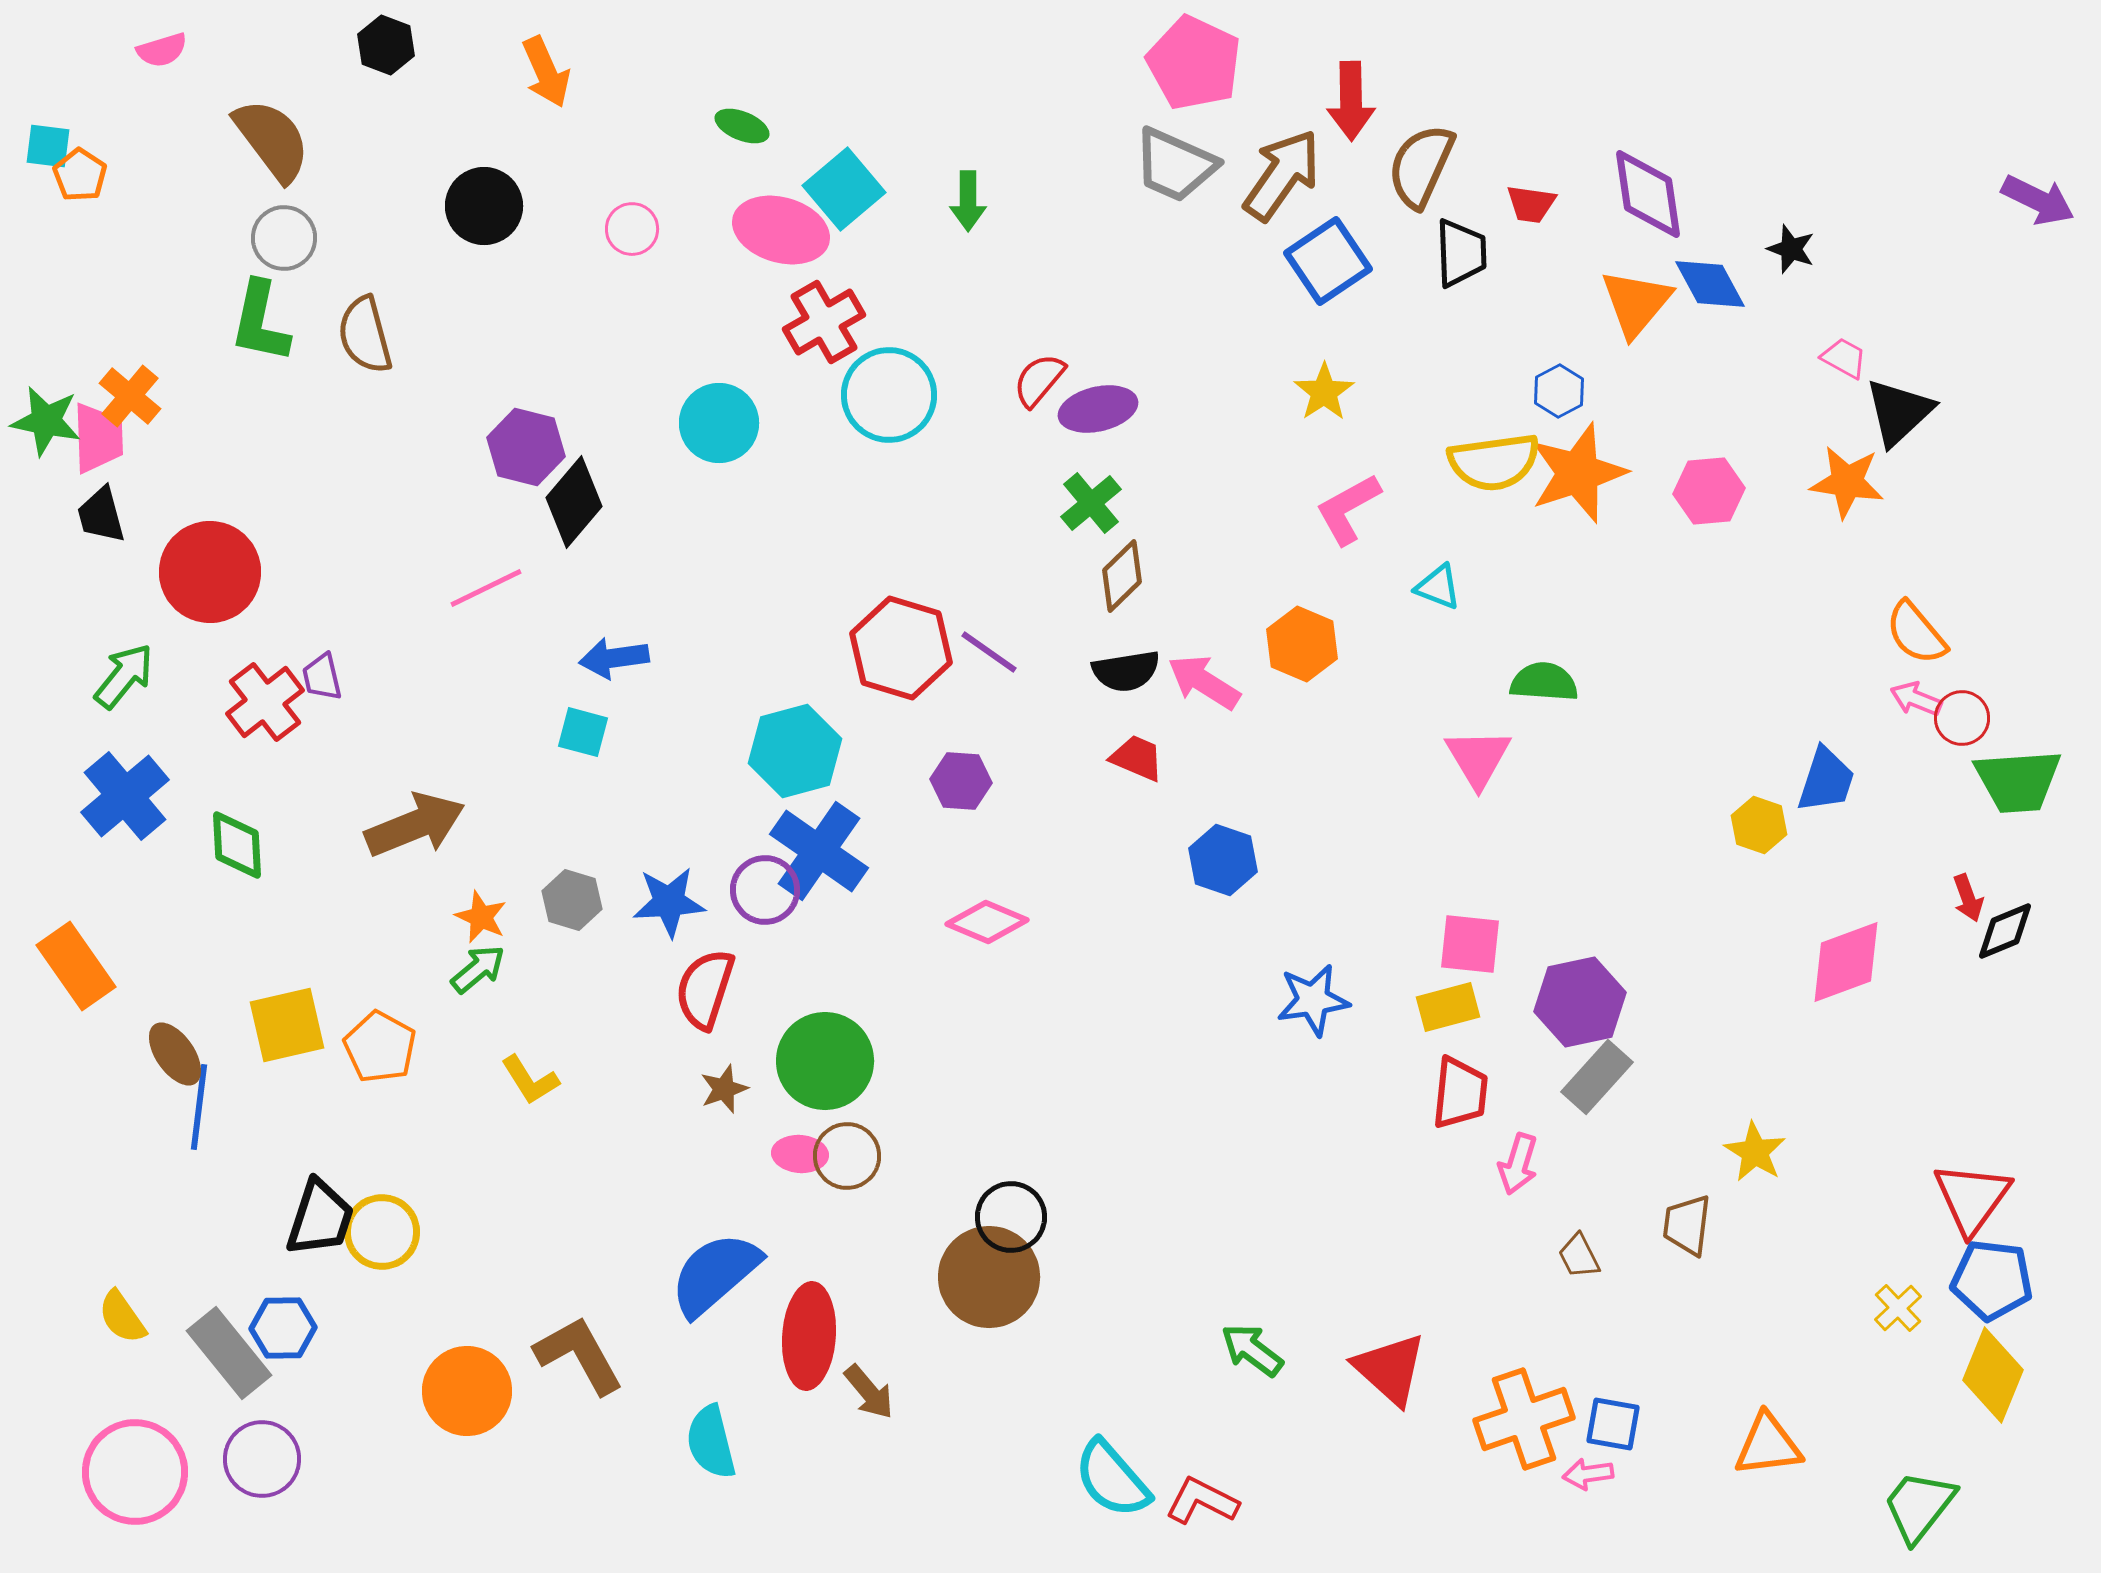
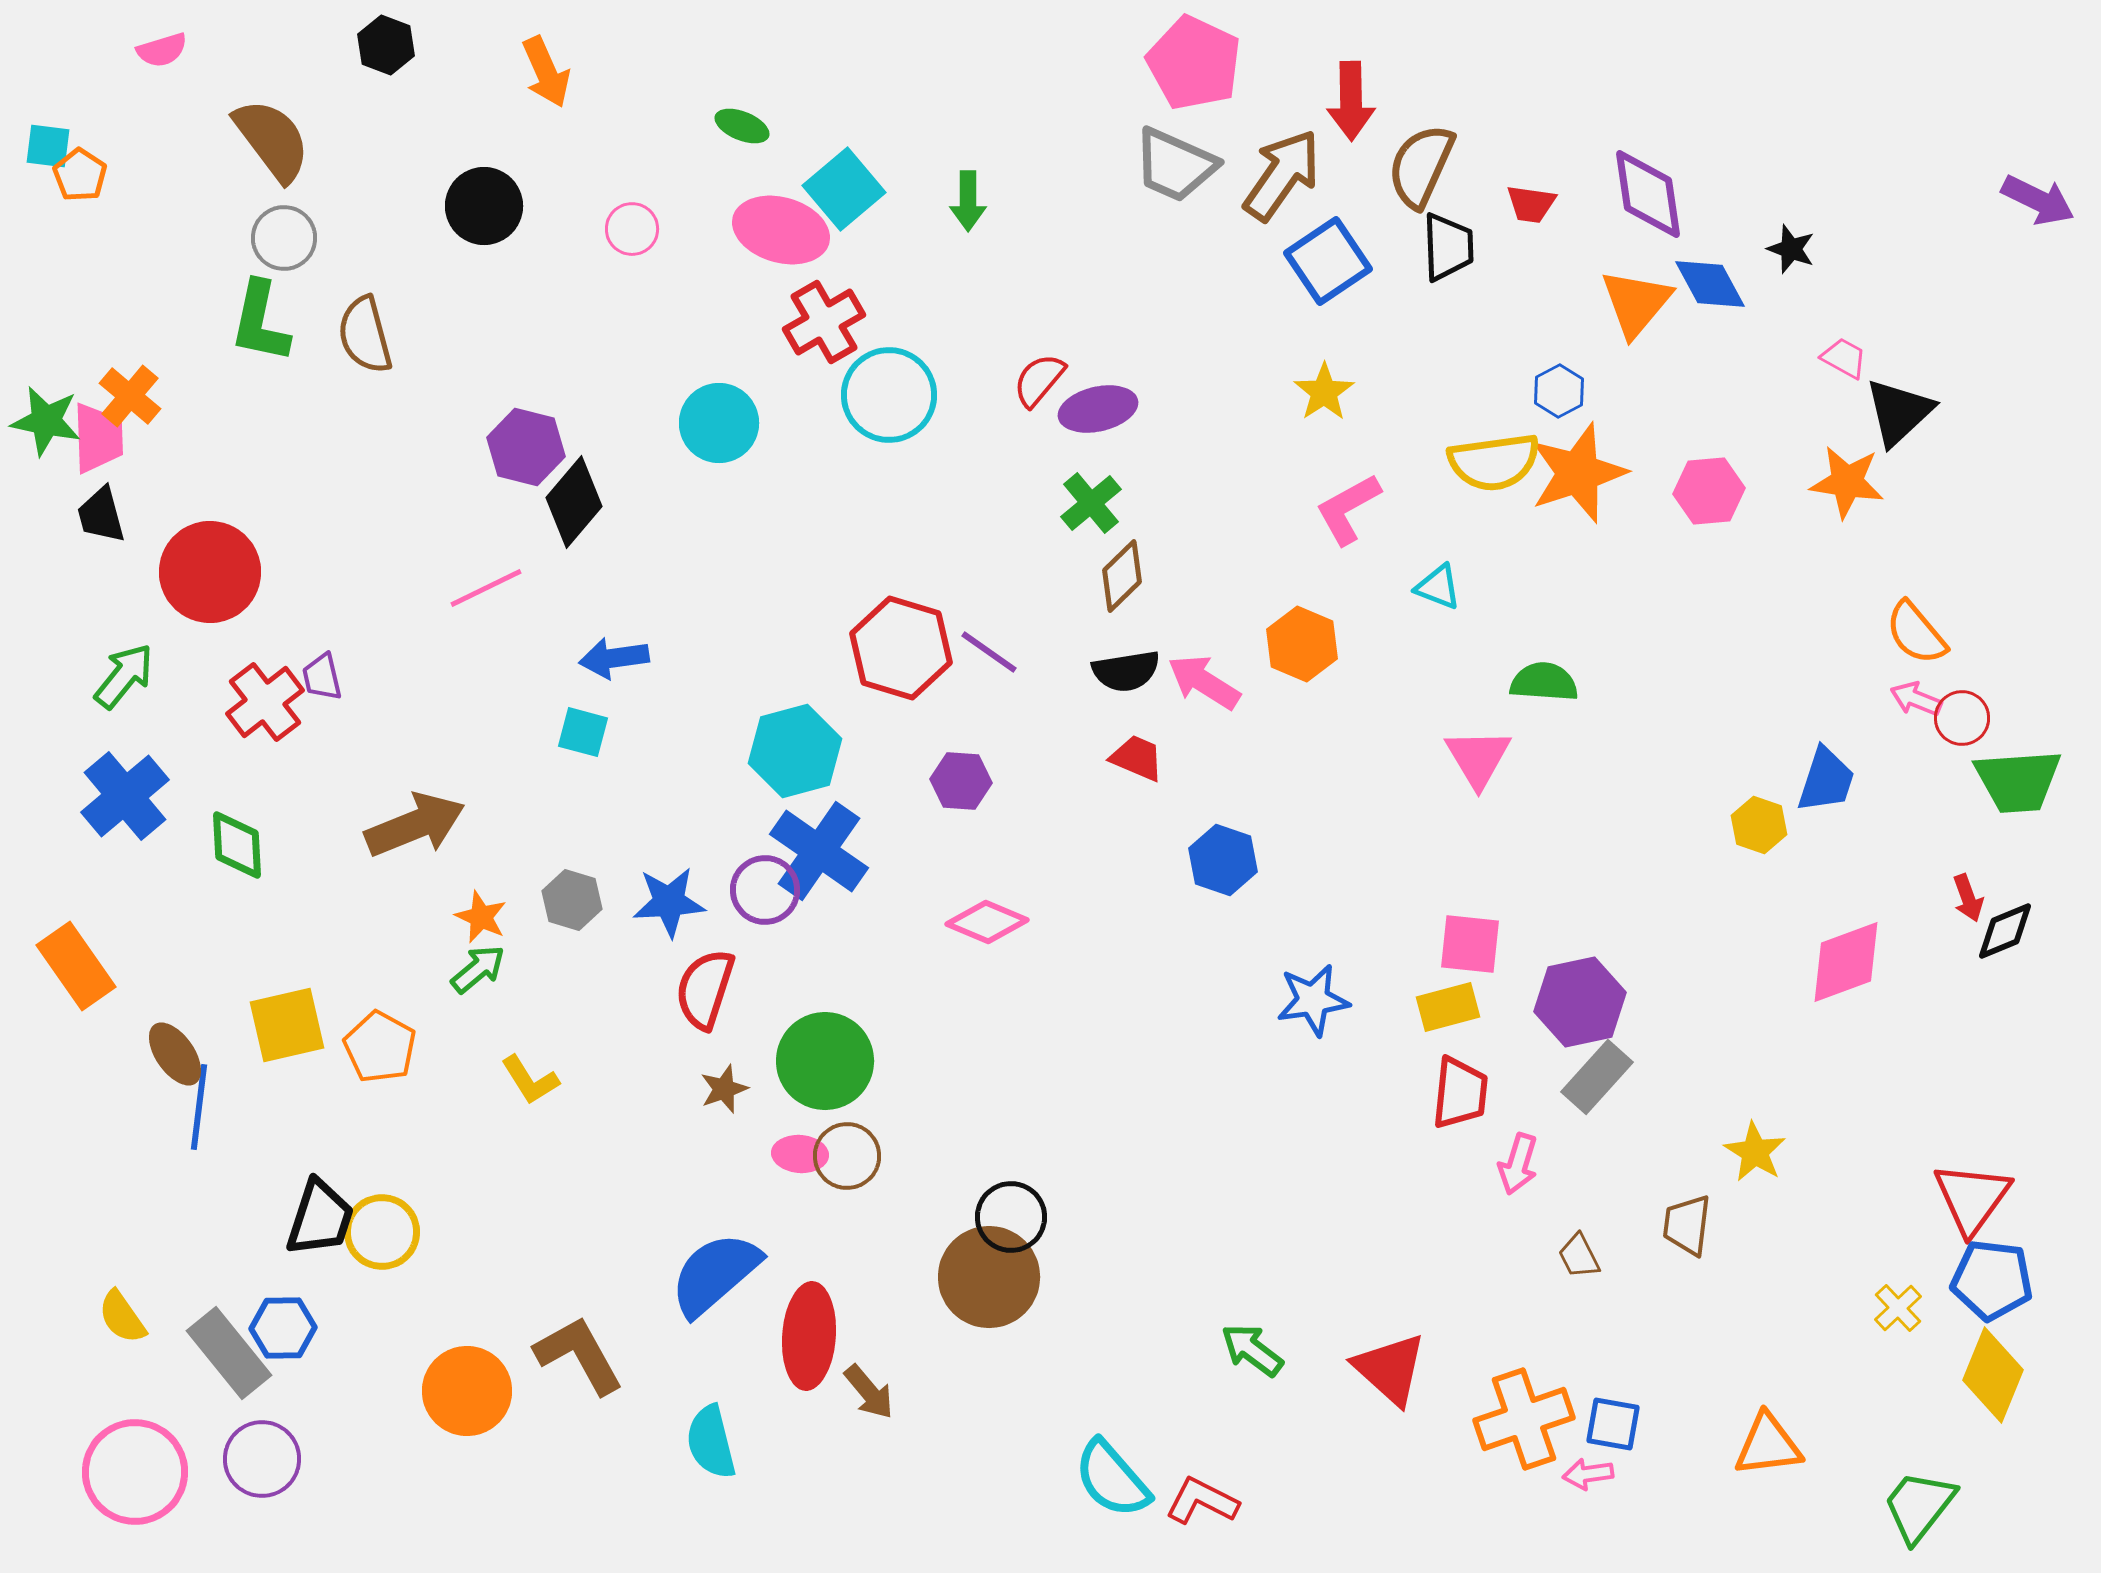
black trapezoid at (1461, 253): moved 13 px left, 6 px up
